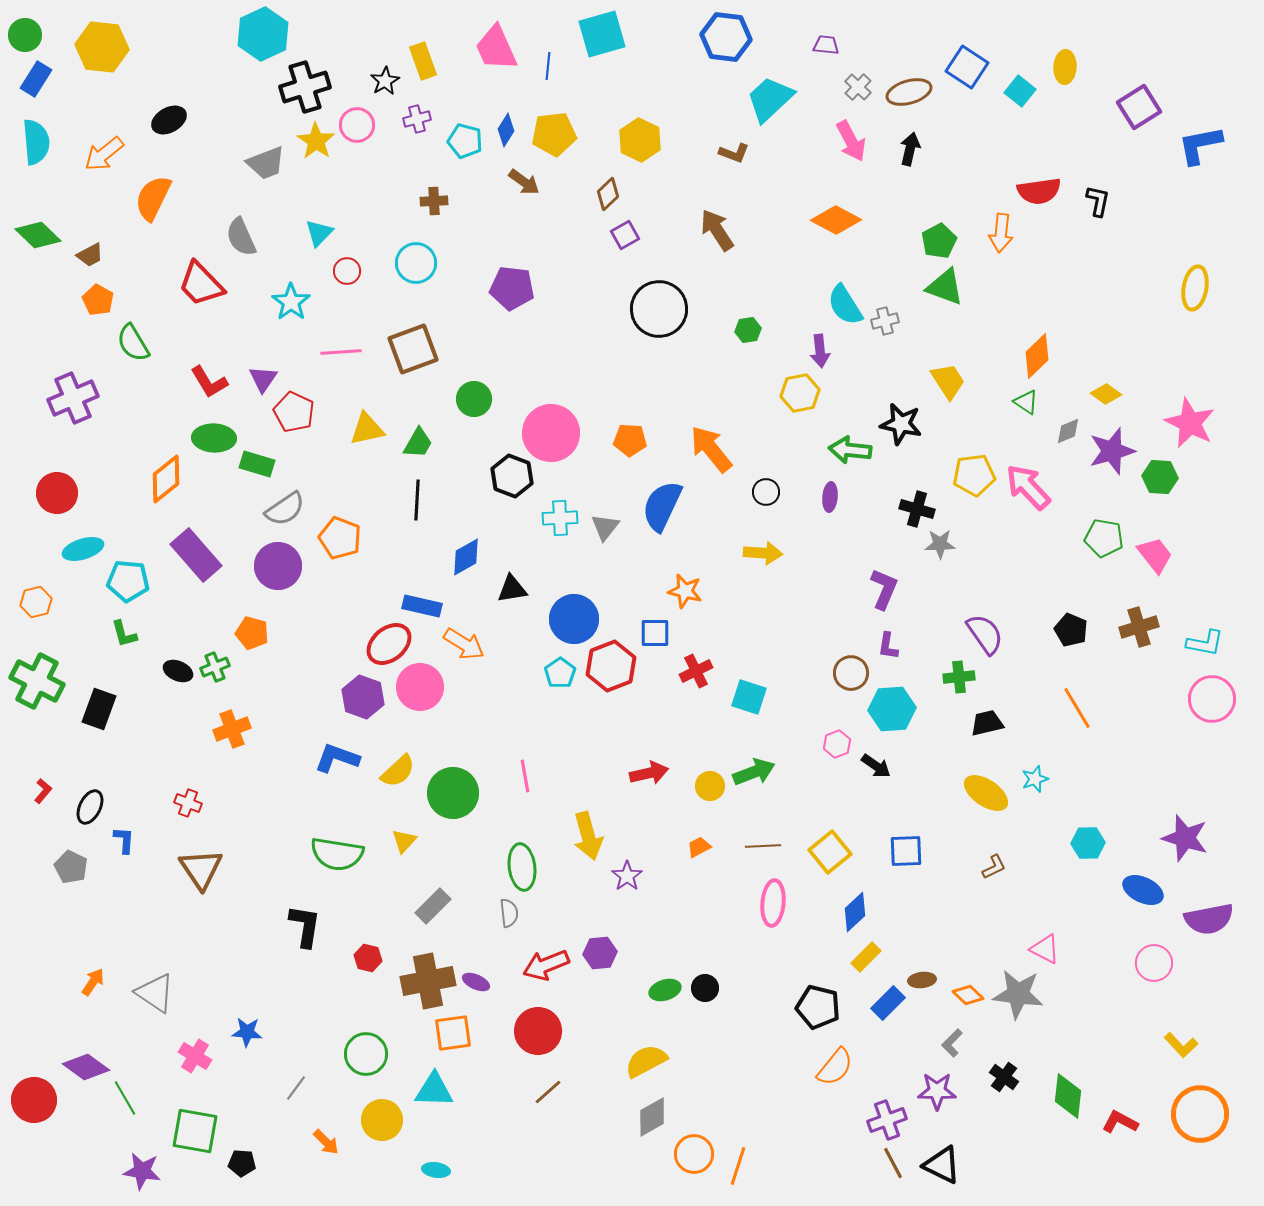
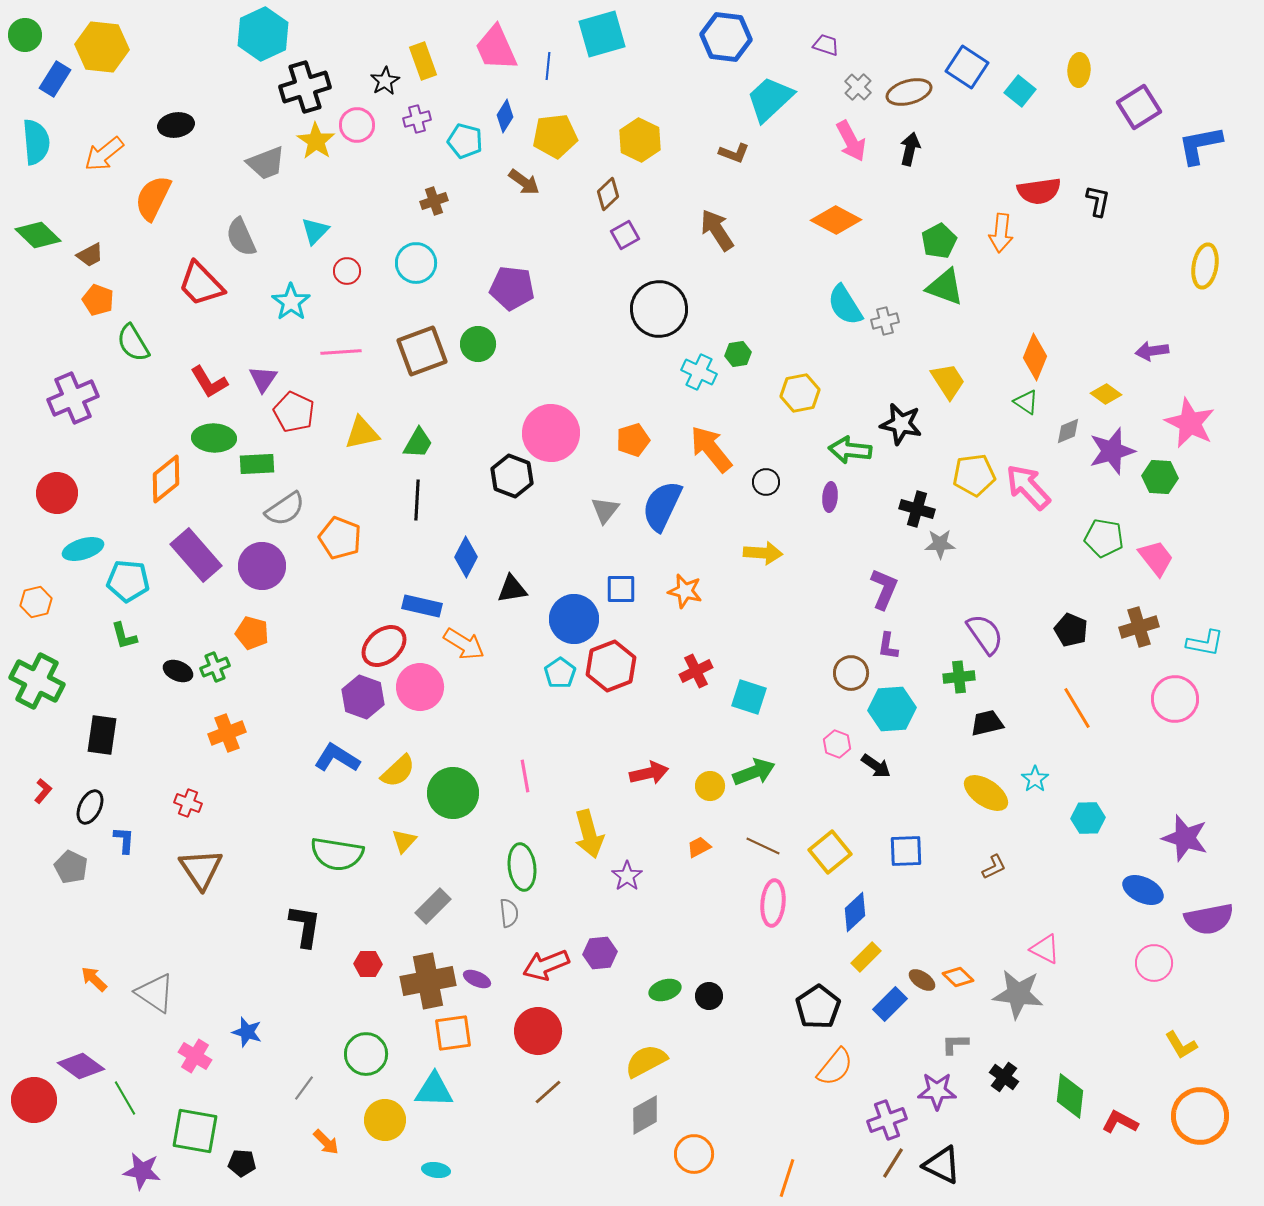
purple trapezoid at (826, 45): rotated 12 degrees clockwise
yellow ellipse at (1065, 67): moved 14 px right, 3 px down
blue rectangle at (36, 79): moved 19 px right
black ellipse at (169, 120): moved 7 px right, 5 px down; rotated 20 degrees clockwise
blue diamond at (506, 130): moved 1 px left, 14 px up
yellow pentagon at (554, 134): moved 1 px right, 2 px down
brown cross at (434, 201): rotated 16 degrees counterclockwise
cyan triangle at (319, 233): moved 4 px left, 2 px up
yellow ellipse at (1195, 288): moved 10 px right, 22 px up
orange pentagon at (98, 300): rotated 8 degrees counterclockwise
green hexagon at (748, 330): moved 10 px left, 24 px down
brown square at (413, 349): moved 9 px right, 2 px down
purple arrow at (820, 351): moved 332 px right; rotated 88 degrees clockwise
orange diamond at (1037, 356): moved 2 px left, 1 px down; rotated 24 degrees counterclockwise
green circle at (474, 399): moved 4 px right, 55 px up
yellow triangle at (367, 429): moved 5 px left, 4 px down
orange pentagon at (630, 440): moved 3 px right; rotated 20 degrees counterclockwise
green rectangle at (257, 464): rotated 20 degrees counterclockwise
black circle at (766, 492): moved 10 px up
cyan cross at (560, 518): moved 139 px right, 146 px up; rotated 28 degrees clockwise
gray triangle at (605, 527): moved 17 px up
pink trapezoid at (1155, 555): moved 1 px right, 3 px down
blue diamond at (466, 557): rotated 33 degrees counterclockwise
purple circle at (278, 566): moved 16 px left
blue square at (655, 633): moved 34 px left, 44 px up
green L-shape at (124, 634): moved 2 px down
red ellipse at (389, 644): moved 5 px left, 2 px down
pink circle at (1212, 699): moved 37 px left
black rectangle at (99, 709): moved 3 px right, 26 px down; rotated 12 degrees counterclockwise
orange cross at (232, 729): moved 5 px left, 4 px down
pink hexagon at (837, 744): rotated 20 degrees counterclockwise
blue L-shape at (337, 758): rotated 12 degrees clockwise
cyan star at (1035, 779): rotated 16 degrees counterclockwise
yellow arrow at (588, 836): moved 1 px right, 2 px up
cyan hexagon at (1088, 843): moved 25 px up
brown line at (763, 846): rotated 28 degrees clockwise
red hexagon at (368, 958): moved 6 px down; rotated 12 degrees counterclockwise
brown ellipse at (922, 980): rotated 40 degrees clockwise
orange arrow at (93, 982): moved 1 px right, 3 px up; rotated 80 degrees counterclockwise
purple ellipse at (476, 982): moved 1 px right, 3 px up
black circle at (705, 988): moved 4 px right, 8 px down
orange diamond at (968, 995): moved 10 px left, 18 px up
blue rectangle at (888, 1003): moved 2 px right, 1 px down
black pentagon at (818, 1007): rotated 24 degrees clockwise
blue star at (247, 1032): rotated 12 degrees clockwise
gray L-shape at (952, 1043): moved 3 px right, 1 px down; rotated 44 degrees clockwise
yellow L-shape at (1181, 1045): rotated 12 degrees clockwise
purple diamond at (86, 1067): moved 5 px left, 1 px up
gray line at (296, 1088): moved 8 px right
green diamond at (1068, 1096): moved 2 px right
orange circle at (1200, 1114): moved 2 px down
gray diamond at (652, 1117): moved 7 px left, 2 px up
yellow circle at (382, 1120): moved 3 px right
brown line at (893, 1163): rotated 60 degrees clockwise
orange line at (738, 1166): moved 49 px right, 12 px down
